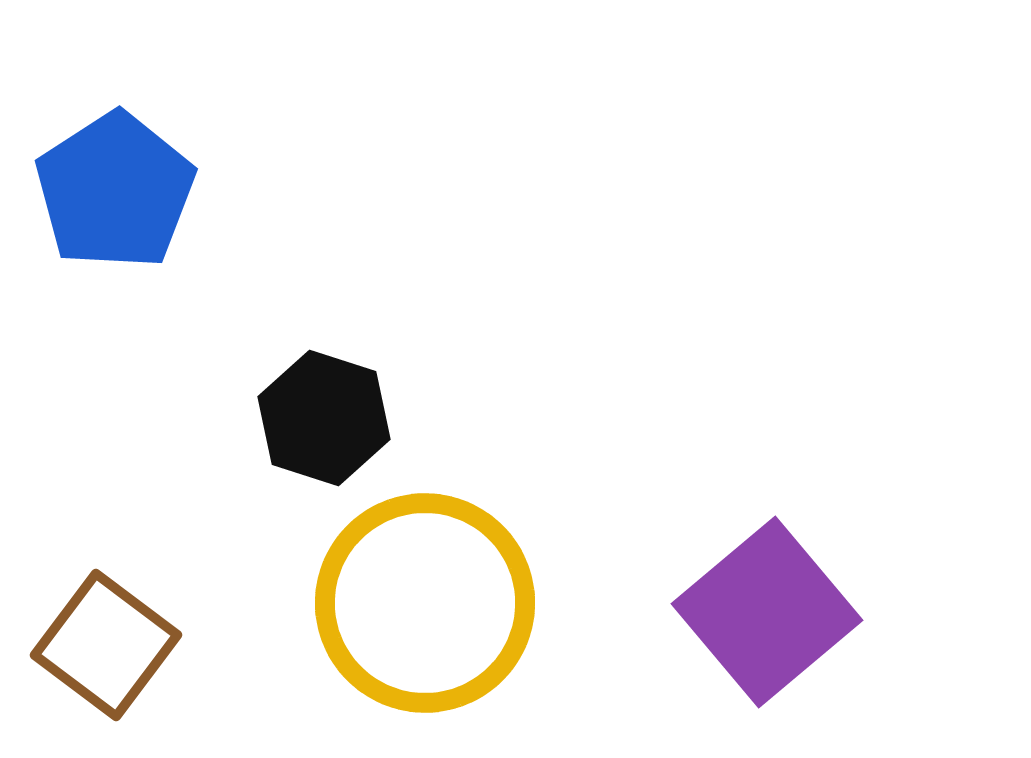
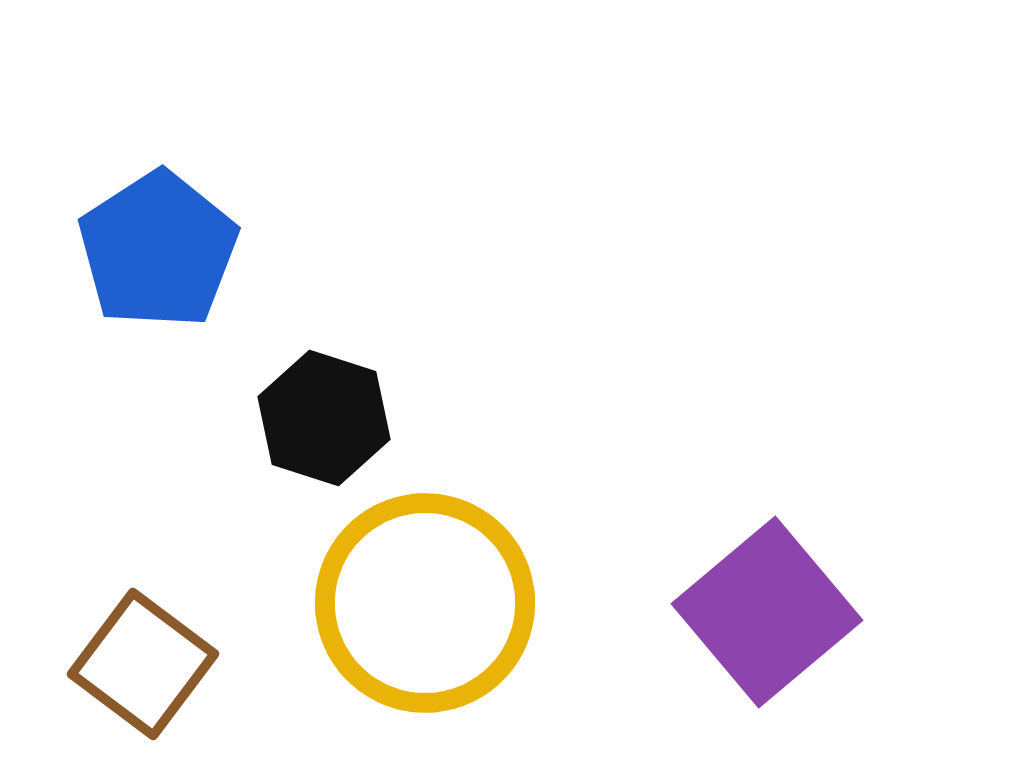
blue pentagon: moved 43 px right, 59 px down
brown square: moved 37 px right, 19 px down
